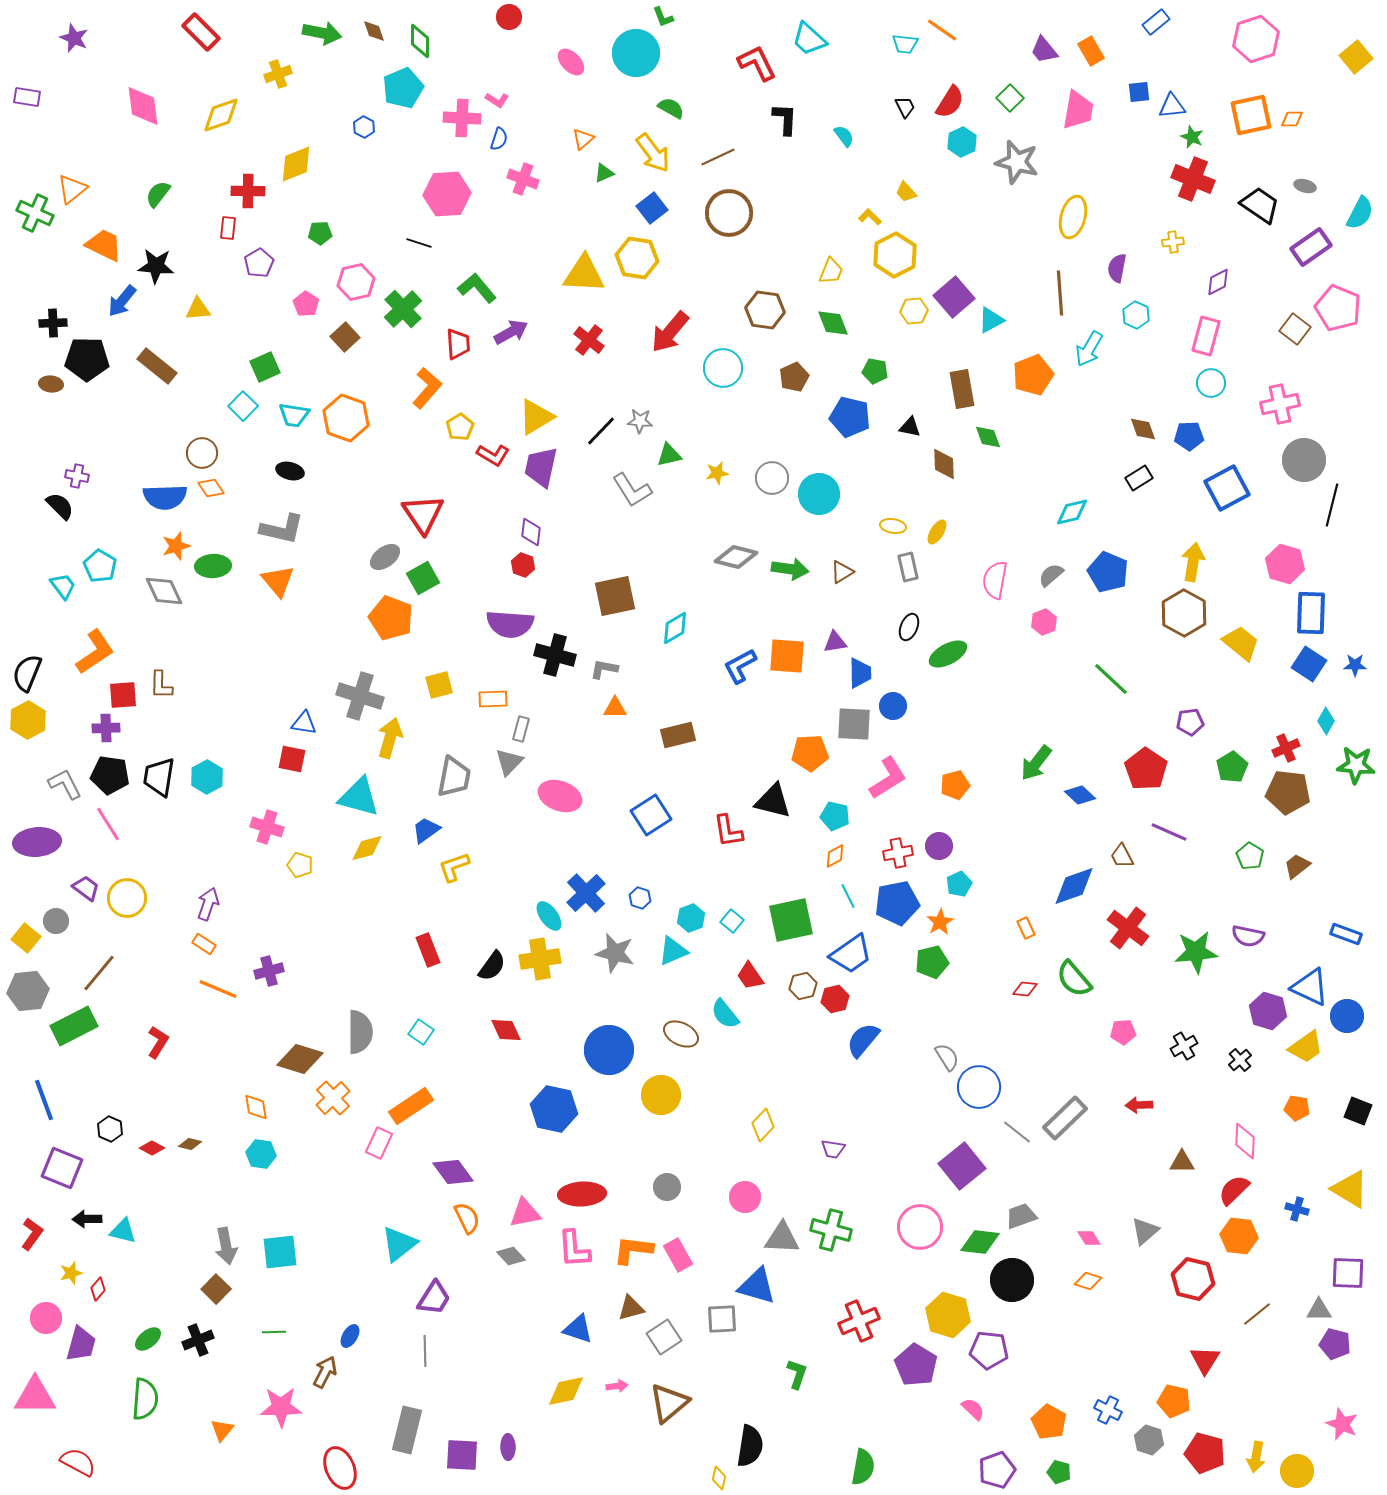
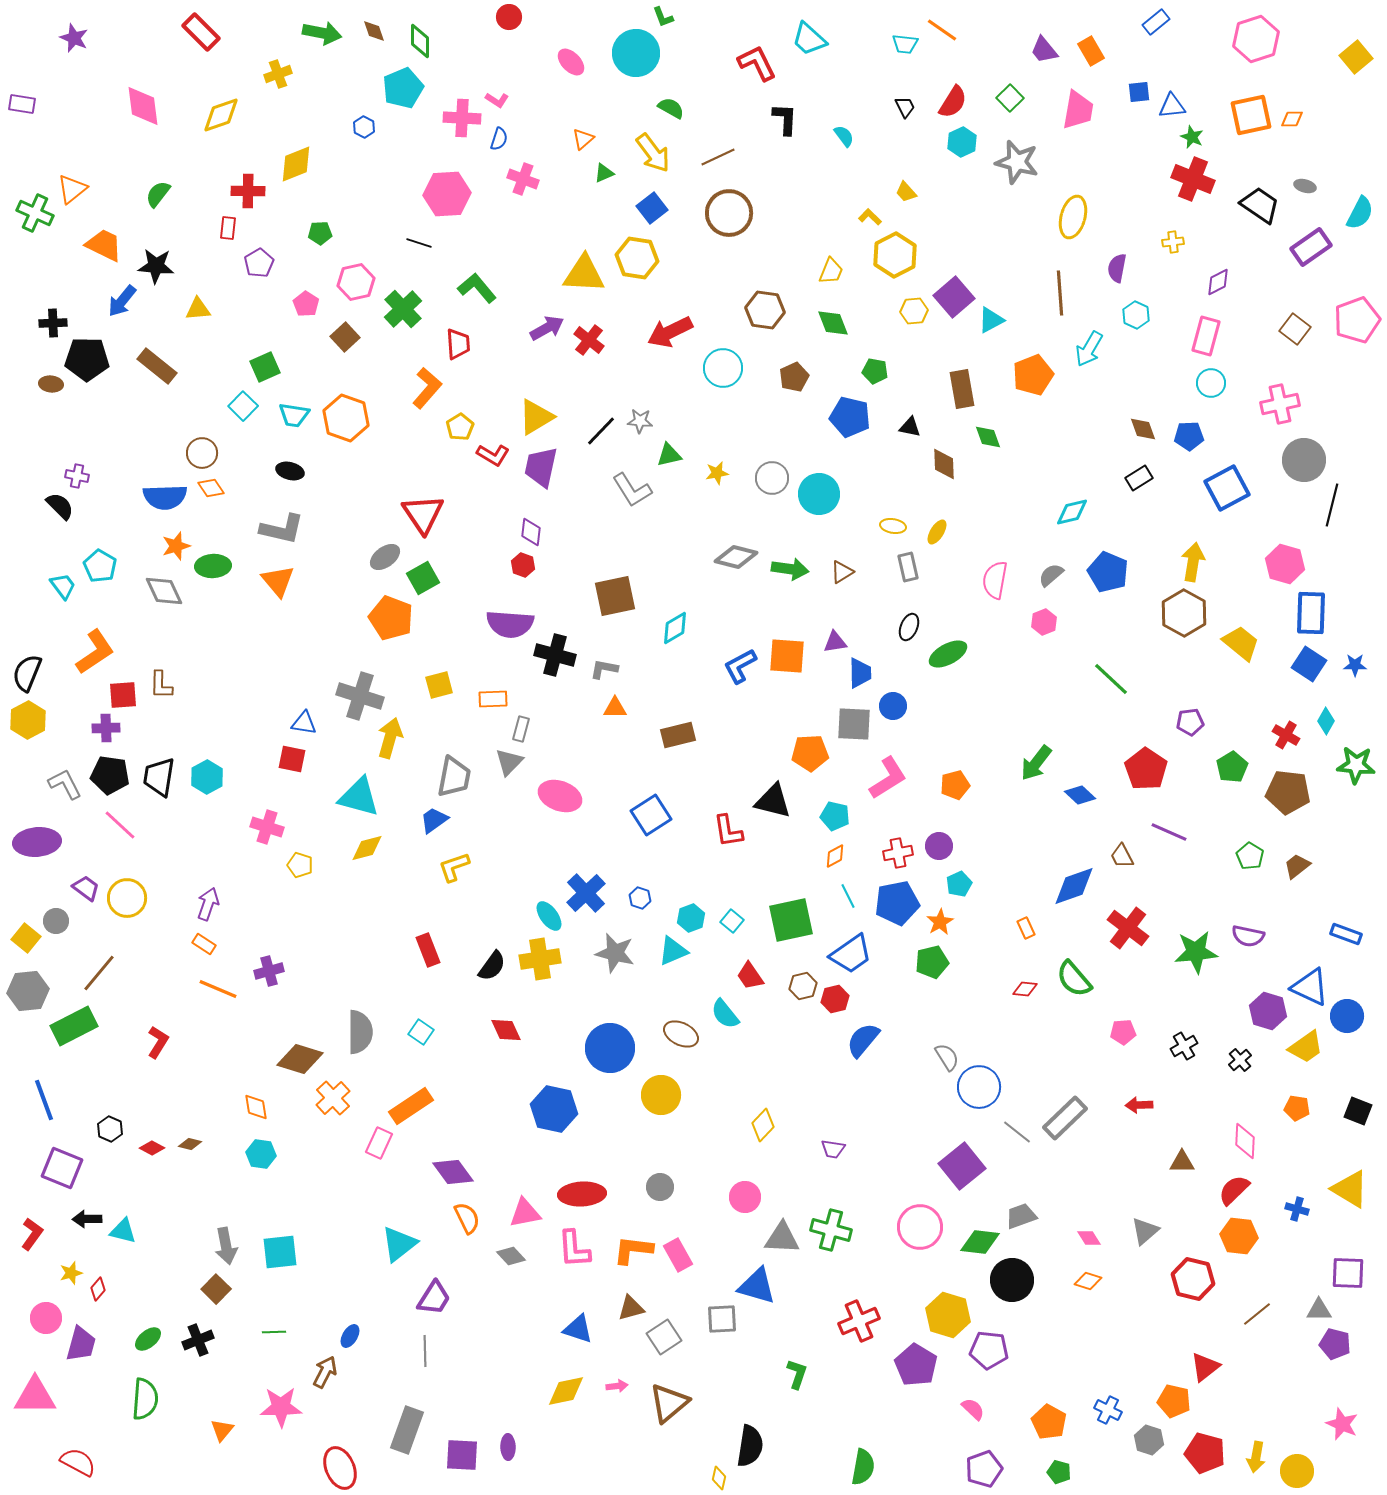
purple rectangle at (27, 97): moved 5 px left, 7 px down
red semicircle at (950, 102): moved 3 px right
pink pentagon at (1338, 308): moved 19 px right, 12 px down; rotated 30 degrees clockwise
purple arrow at (511, 332): moved 36 px right, 4 px up
red arrow at (670, 332): rotated 24 degrees clockwise
red cross at (1286, 748): moved 13 px up; rotated 36 degrees counterclockwise
pink line at (108, 824): moved 12 px right, 1 px down; rotated 15 degrees counterclockwise
blue trapezoid at (426, 830): moved 8 px right, 10 px up
blue circle at (609, 1050): moved 1 px right, 2 px up
gray circle at (667, 1187): moved 7 px left
red triangle at (1205, 1360): moved 7 px down; rotated 20 degrees clockwise
gray rectangle at (407, 1430): rotated 6 degrees clockwise
purple pentagon at (997, 1470): moved 13 px left, 1 px up
